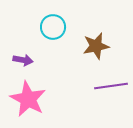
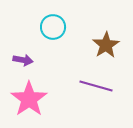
brown star: moved 10 px right, 1 px up; rotated 20 degrees counterclockwise
purple line: moved 15 px left; rotated 24 degrees clockwise
pink star: moved 1 px right; rotated 9 degrees clockwise
